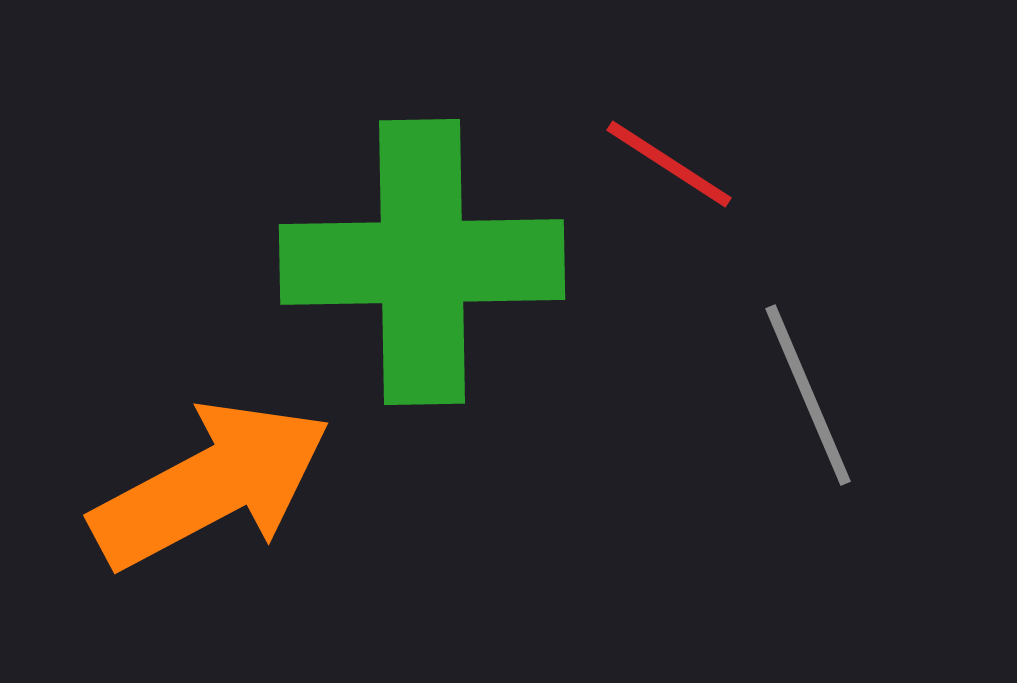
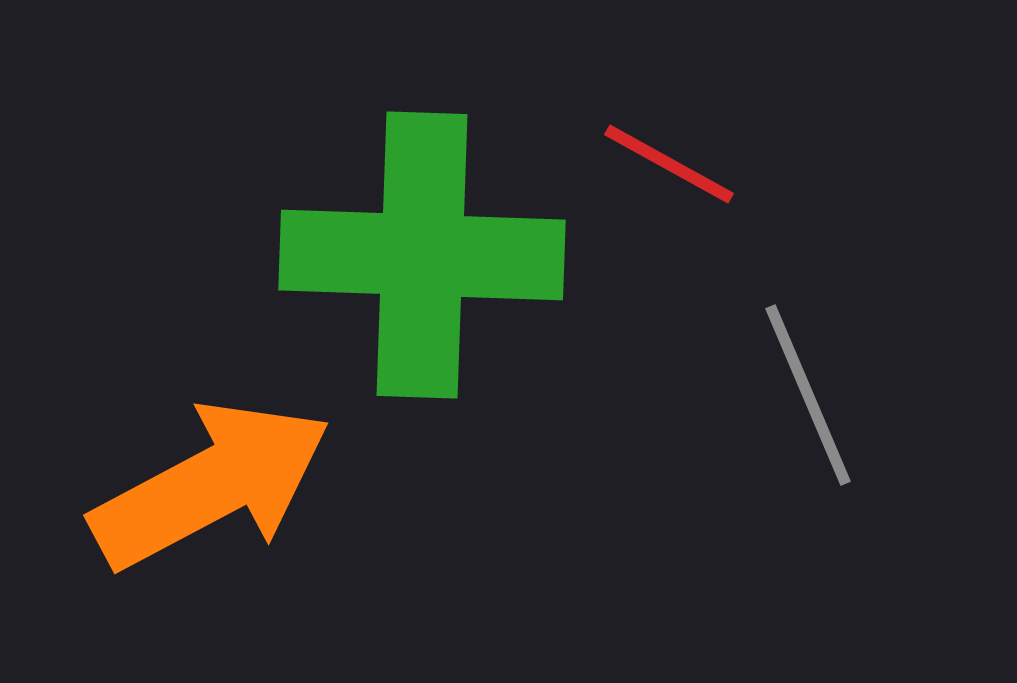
red line: rotated 4 degrees counterclockwise
green cross: moved 7 px up; rotated 3 degrees clockwise
